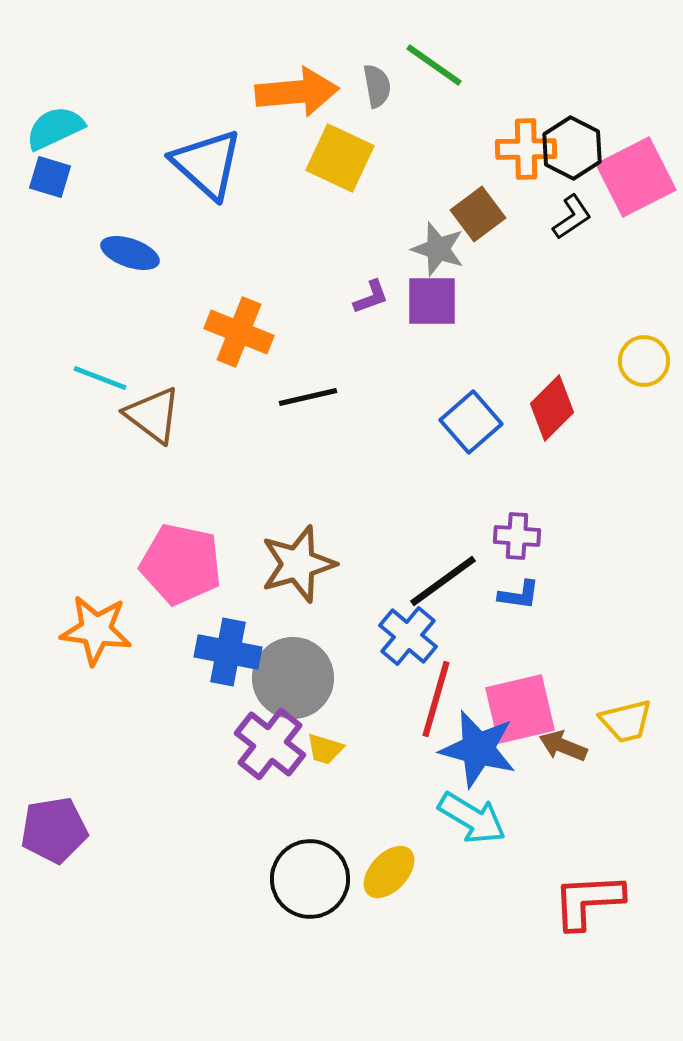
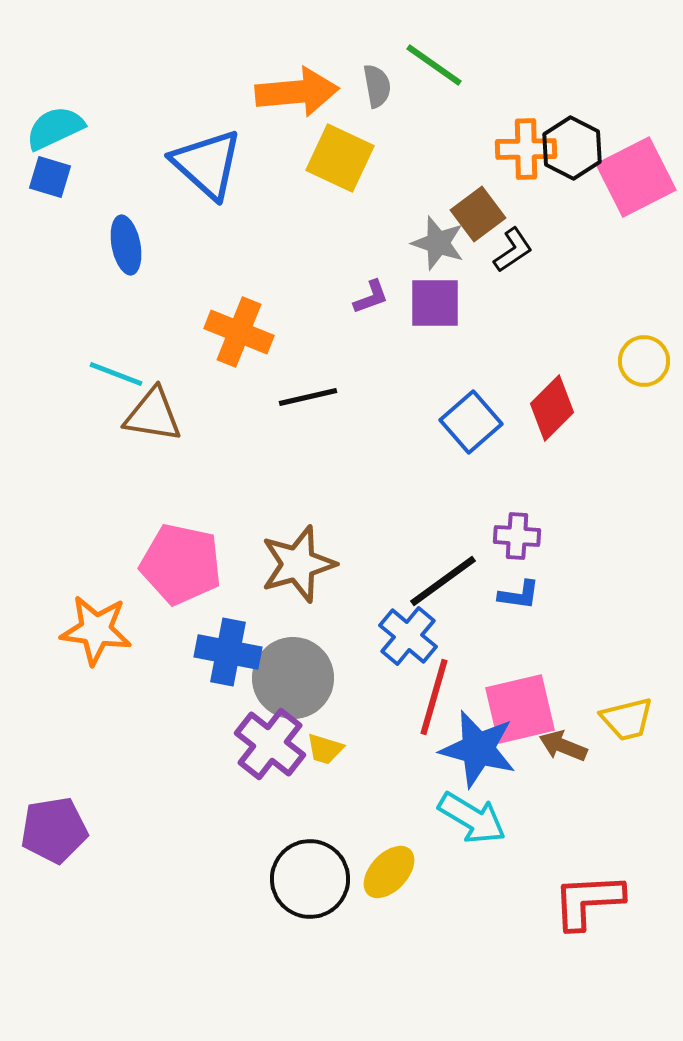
black L-shape at (572, 217): moved 59 px left, 33 px down
gray star at (438, 249): moved 6 px up
blue ellipse at (130, 253): moved 4 px left, 8 px up; rotated 60 degrees clockwise
purple square at (432, 301): moved 3 px right, 2 px down
cyan line at (100, 378): moved 16 px right, 4 px up
brown triangle at (153, 415): rotated 28 degrees counterclockwise
red line at (436, 699): moved 2 px left, 2 px up
yellow trapezoid at (626, 721): moved 1 px right, 2 px up
